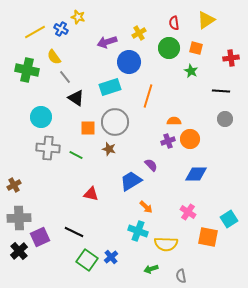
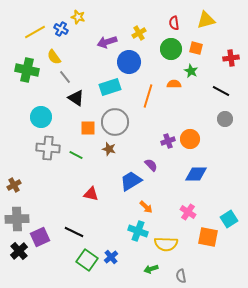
yellow triangle at (206, 20): rotated 18 degrees clockwise
green circle at (169, 48): moved 2 px right, 1 px down
black line at (221, 91): rotated 24 degrees clockwise
orange semicircle at (174, 121): moved 37 px up
gray cross at (19, 218): moved 2 px left, 1 px down
